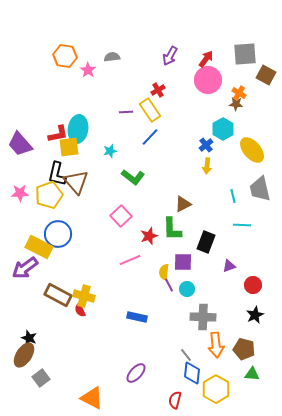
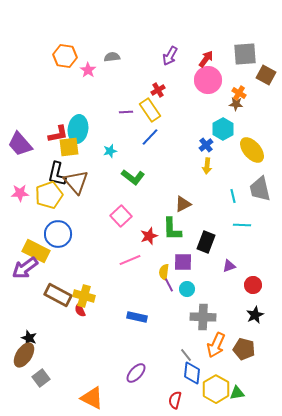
yellow rectangle at (39, 247): moved 3 px left, 4 px down
orange arrow at (216, 345): rotated 30 degrees clockwise
green triangle at (252, 374): moved 15 px left, 19 px down; rotated 14 degrees counterclockwise
